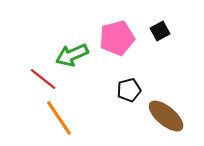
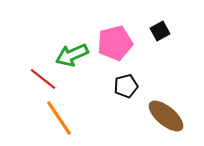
pink pentagon: moved 2 px left, 5 px down
black pentagon: moved 3 px left, 4 px up
